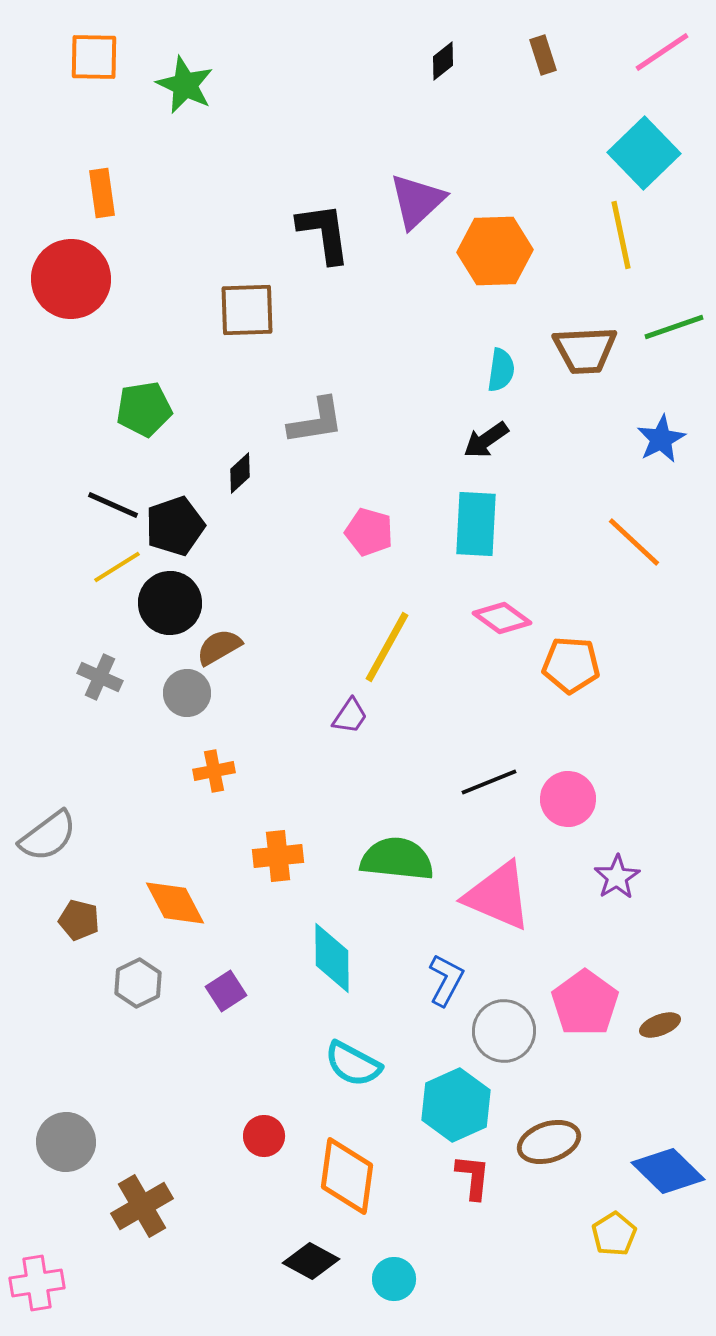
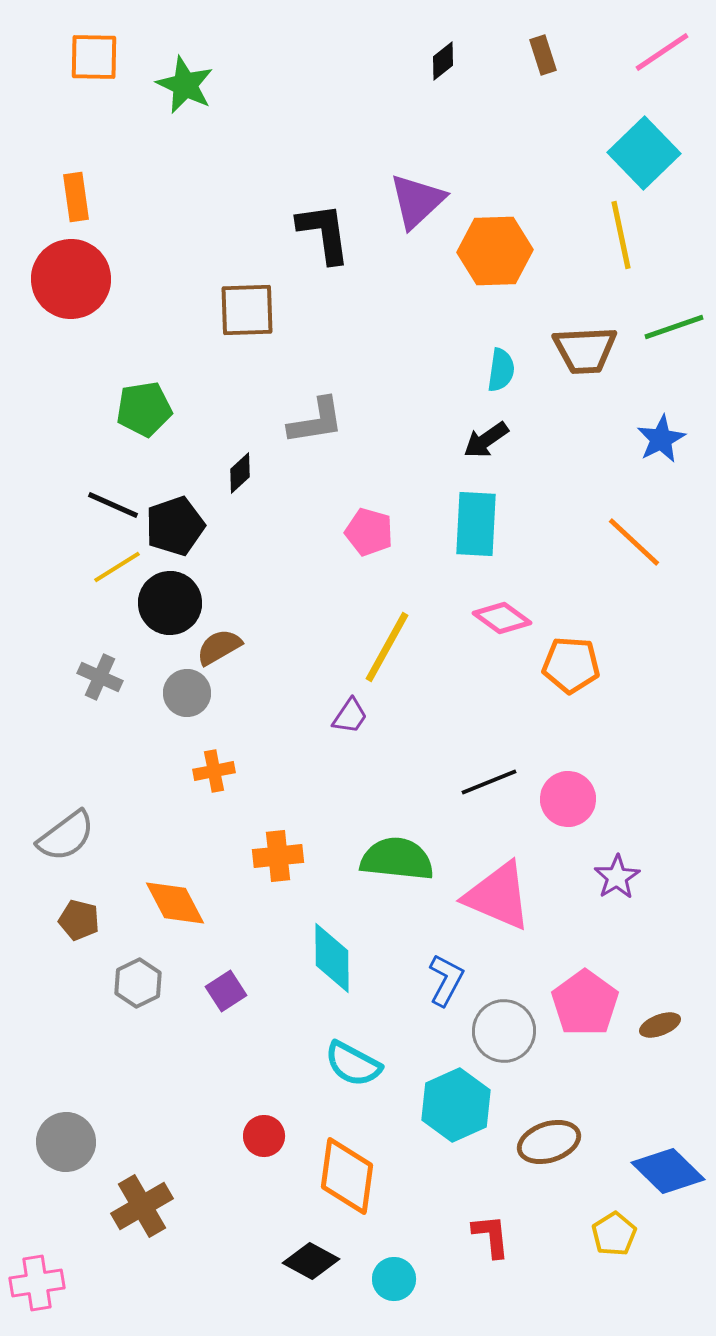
orange rectangle at (102, 193): moved 26 px left, 4 px down
gray semicircle at (48, 836): moved 18 px right
red L-shape at (473, 1177): moved 18 px right, 59 px down; rotated 12 degrees counterclockwise
